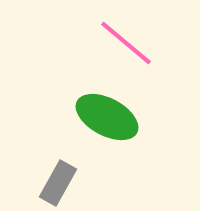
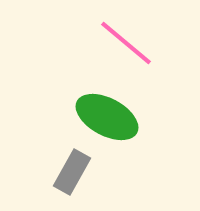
gray rectangle: moved 14 px right, 11 px up
